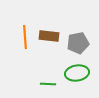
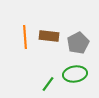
gray pentagon: rotated 15 degrees counterclockwise
green ellipse: moved 2 px left, 1 px down
green line: rotated 56 degrees counterclockwise
